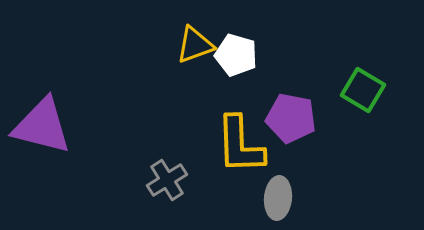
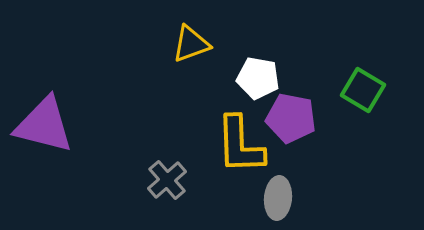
yellow triangle: moved 4 px left, 1 px up
white pentagon: moved 22 px right, 23 px down; rotated 6 degrees counterclockwise
purple triangle: moved 2 px right, 1 px up
gray cross: rotated 9 degrees counterclockwise
